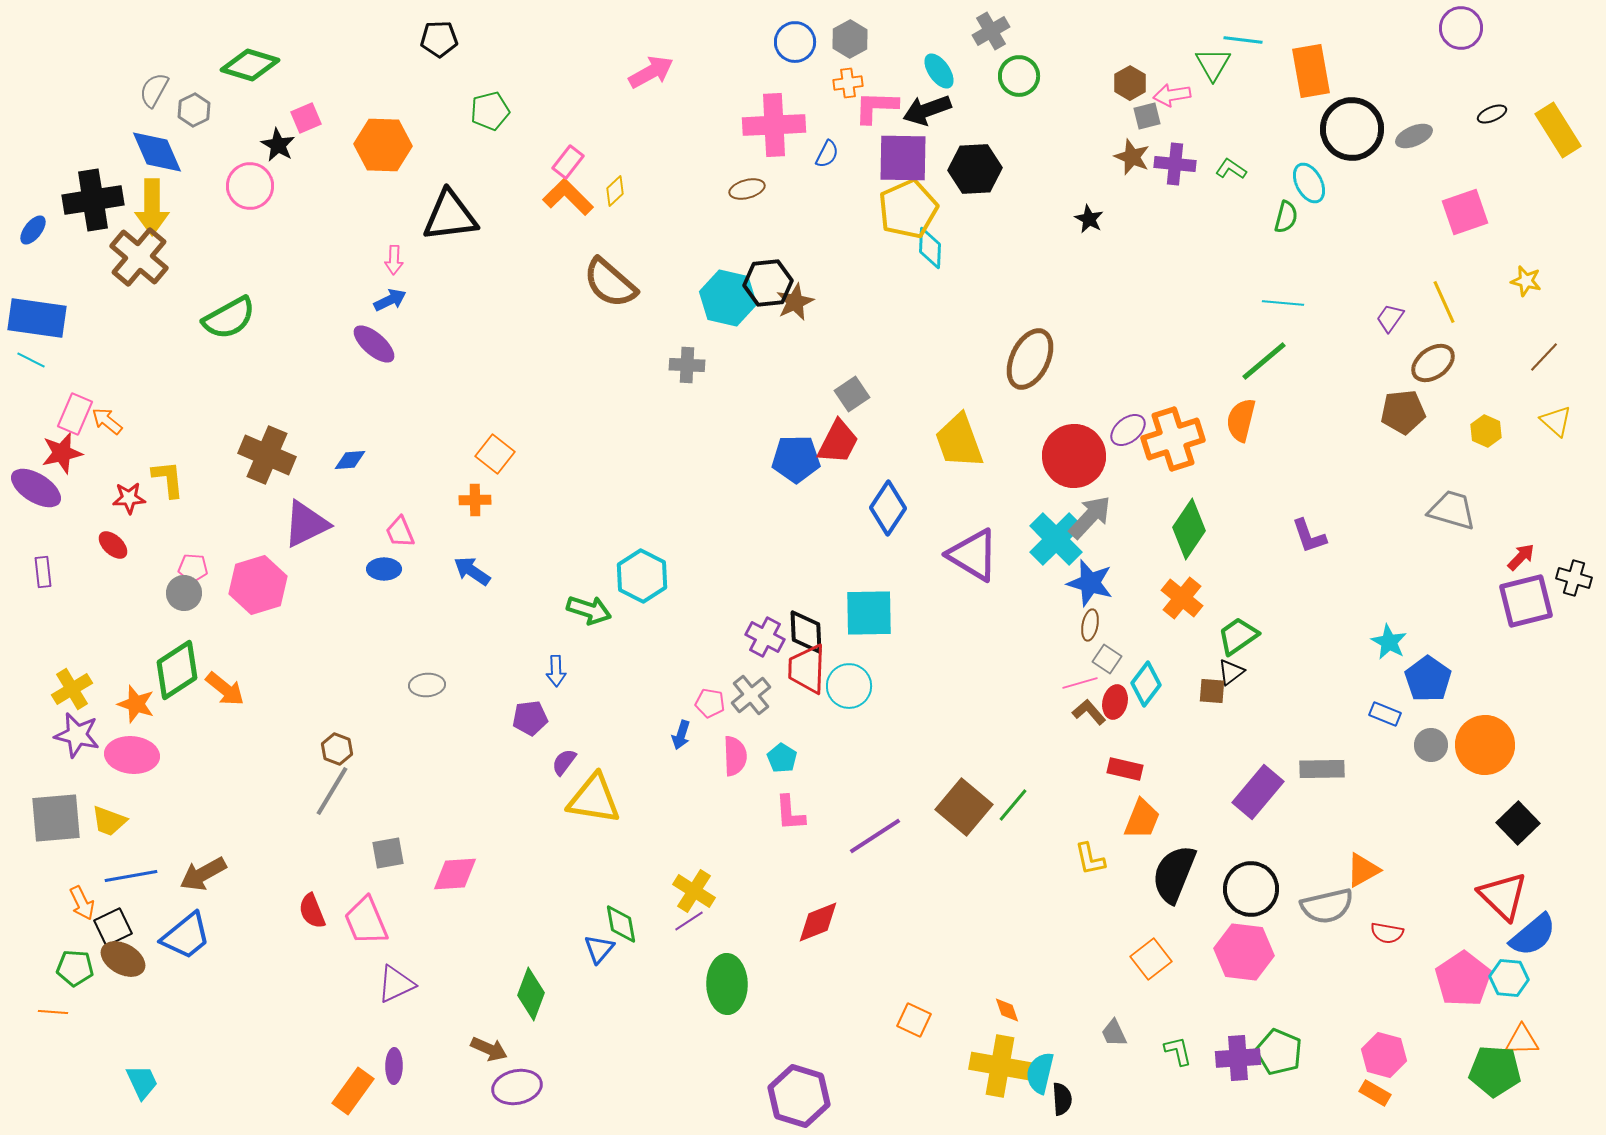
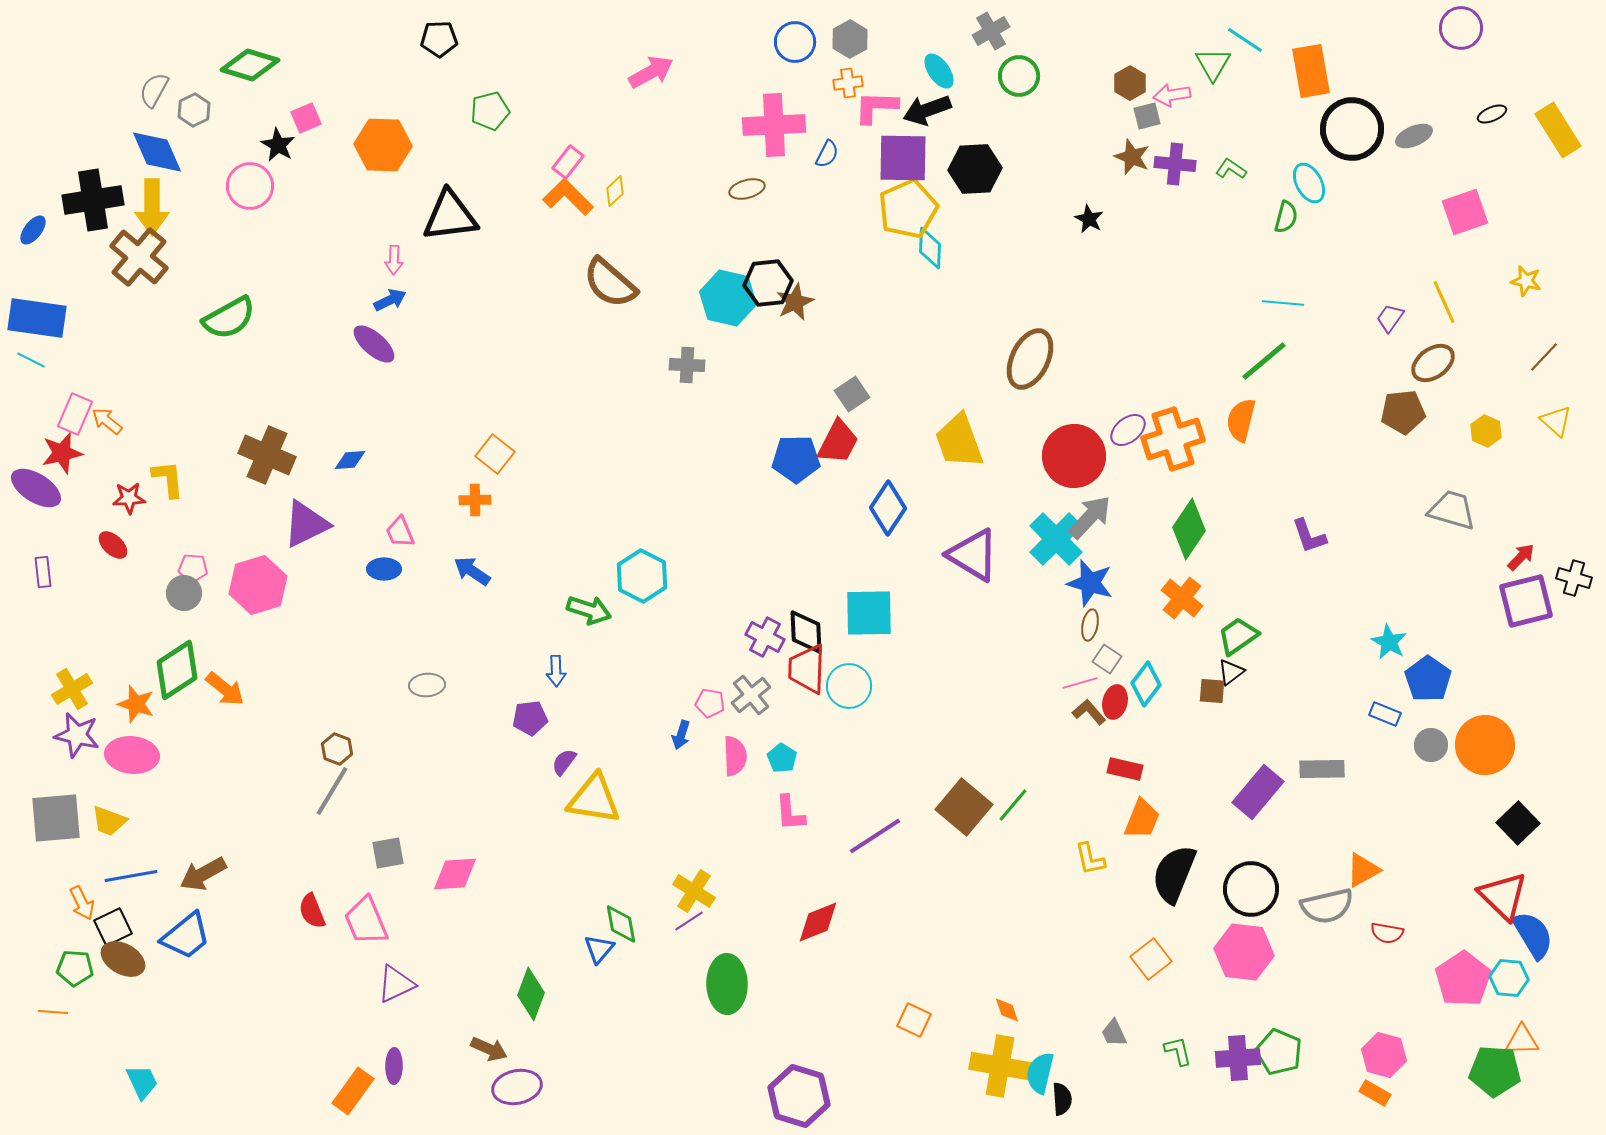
cyan line at (1243, 40): moved 2 px right; rotated 27 degrees clockwise
blue semicircle at (1533, 935): rotated 81 degrees counterclockwise
